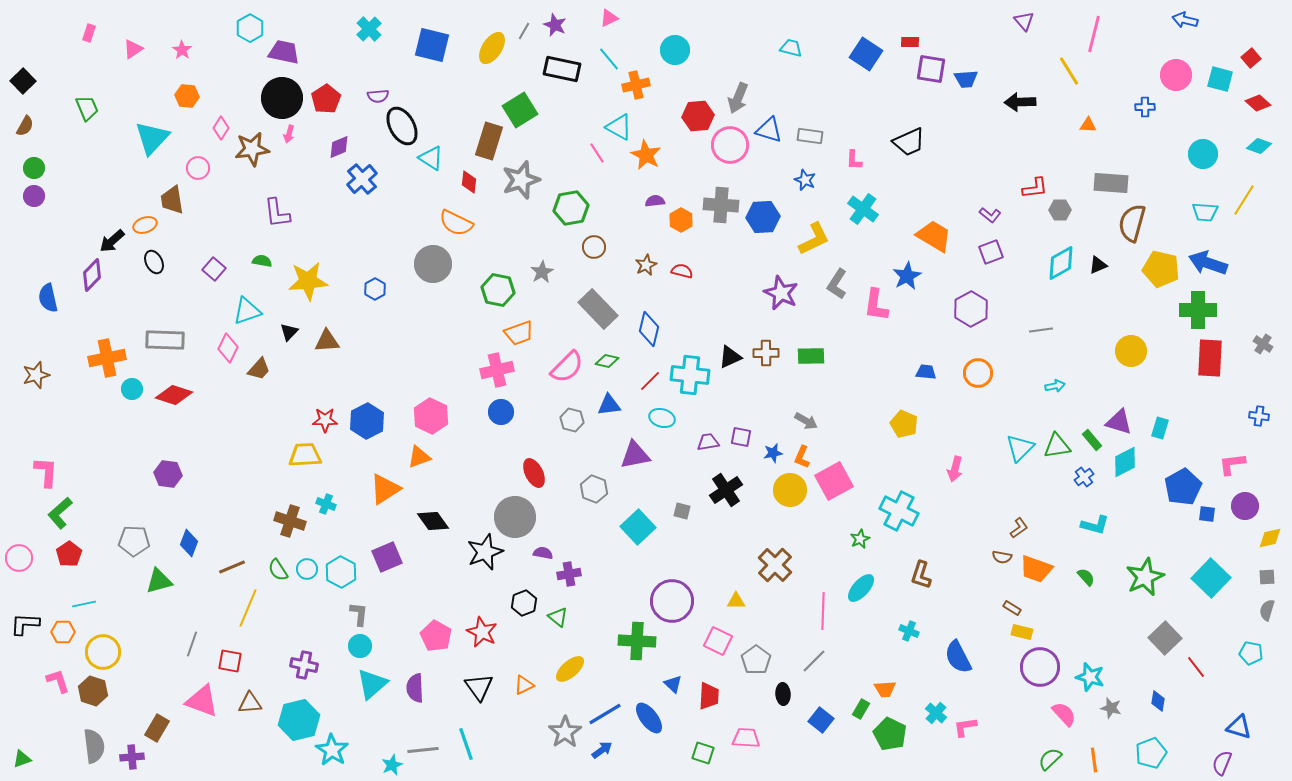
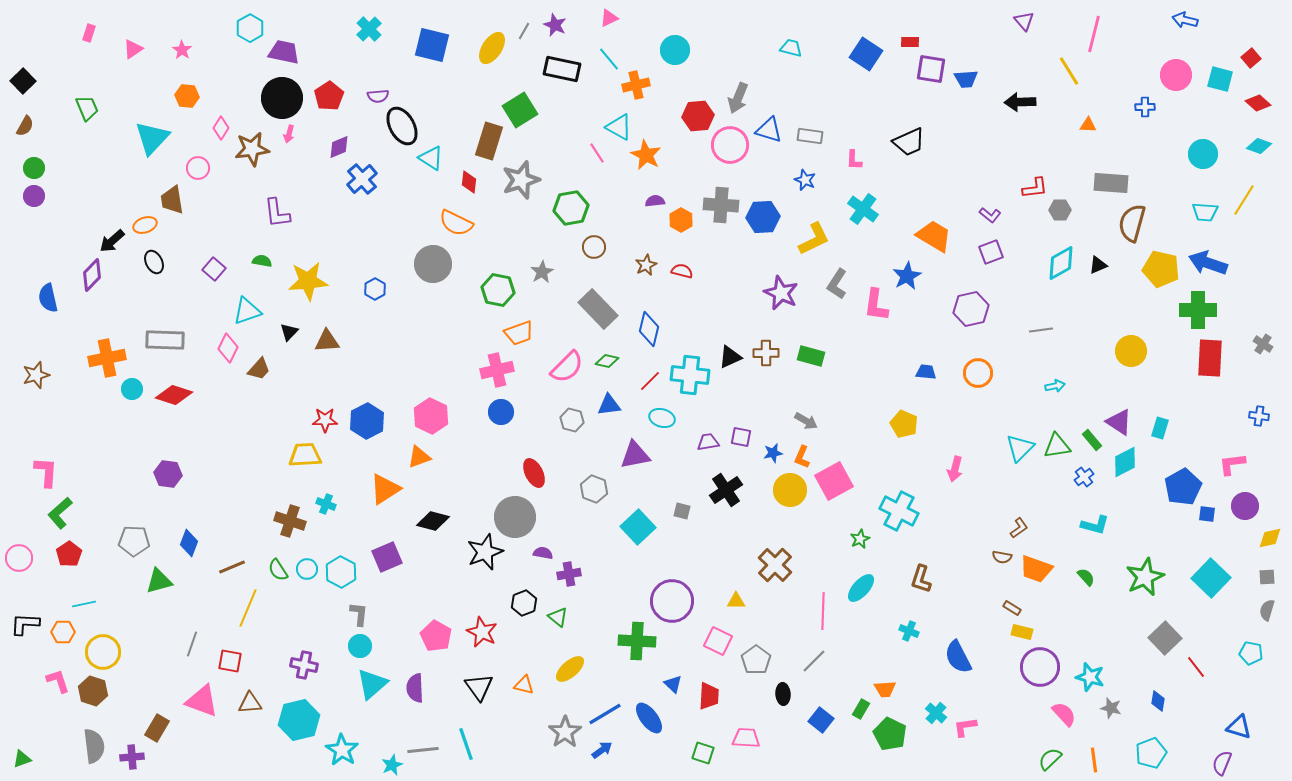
red pentagon at (326, 99): moved 3 px right, 3 px up
purple hexagon at (971, 309): rotated 16 degrees clockwise
green rectangle at (811, 356): rotated 16 degrees clockwise
purple triangle at (1119, 422): rotated 16 degrees clockwise
black diamond at (433, 521): rotated 40 degrees counterclockwise
brown L-shape at (921, 575): moved 4 px down
orange triangle at (524, 685): rotated 40 degrees clockwise
cyan star at (332, 750): moved 10 px right
